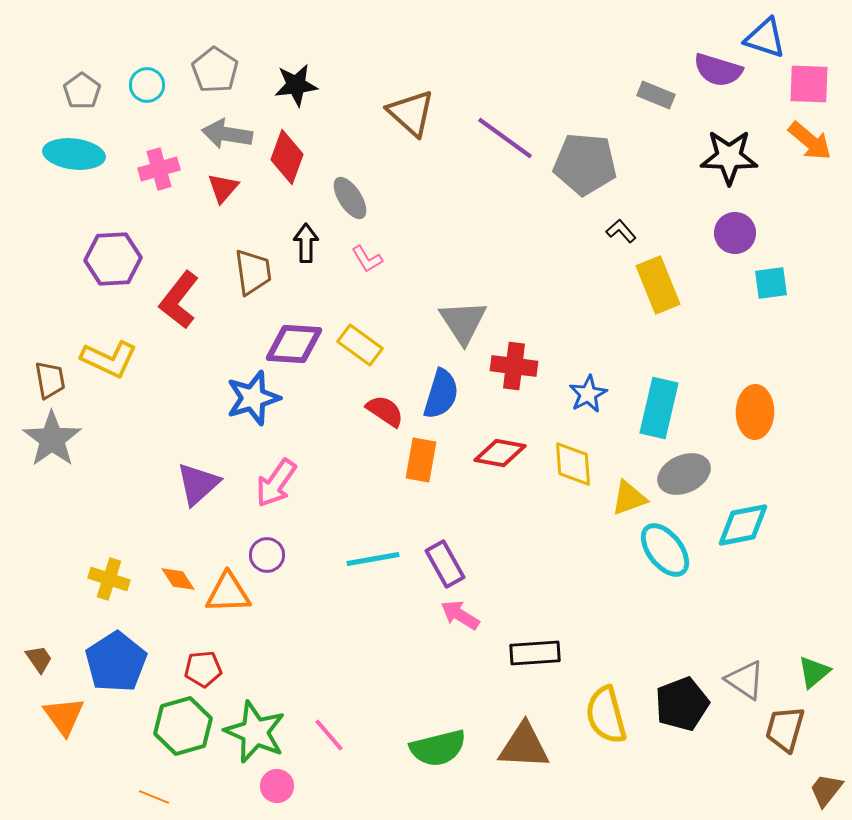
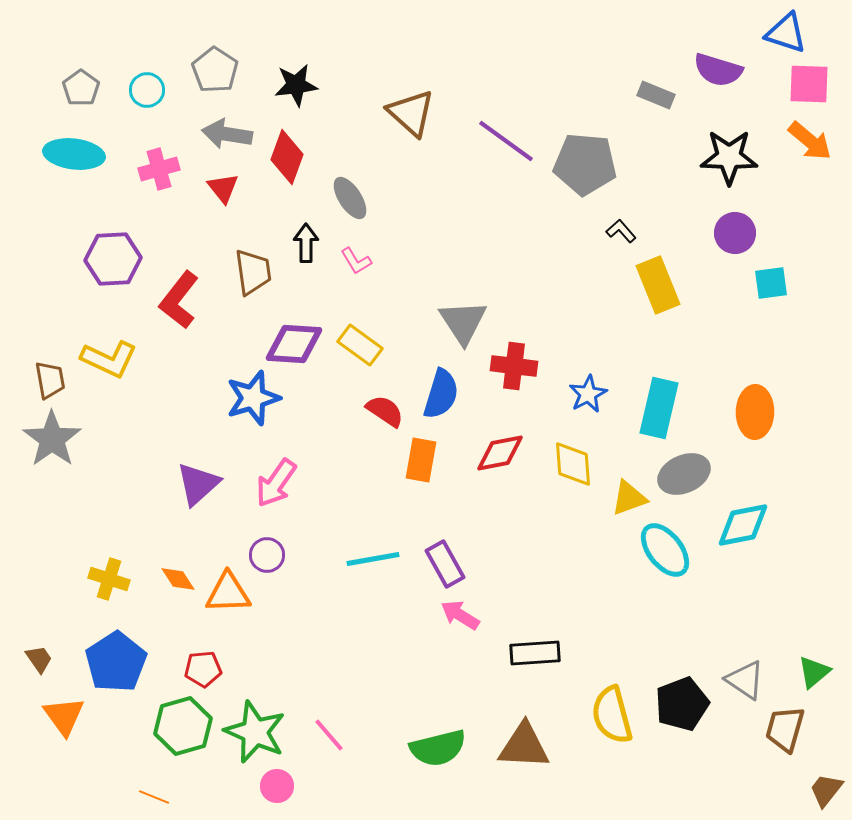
blue triangle at (765, 38): moved 21 px right, 5 px up
cyan circle at (147, 85): moved 5 px down
gray pentagon at (82, 91): moved 1 px left, 3 px up
purple line at (505, 138): moved 1 px right, 3 px down
red triangle at (223, 188): rotated 20 degrees counterclockwise
pink L-shape at (367, 259): moved 11 px left, 2 px down
red diamond at (500, 453): rotated 21 degrees counterclockwise
yellow semicircle at (606, 715): moved 6 px right
